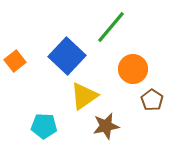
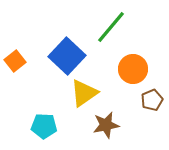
yellow triangle: moved 3 px up
brown pentagon: rotated 15 degrees clockwise
brown star: moved 1 px up
